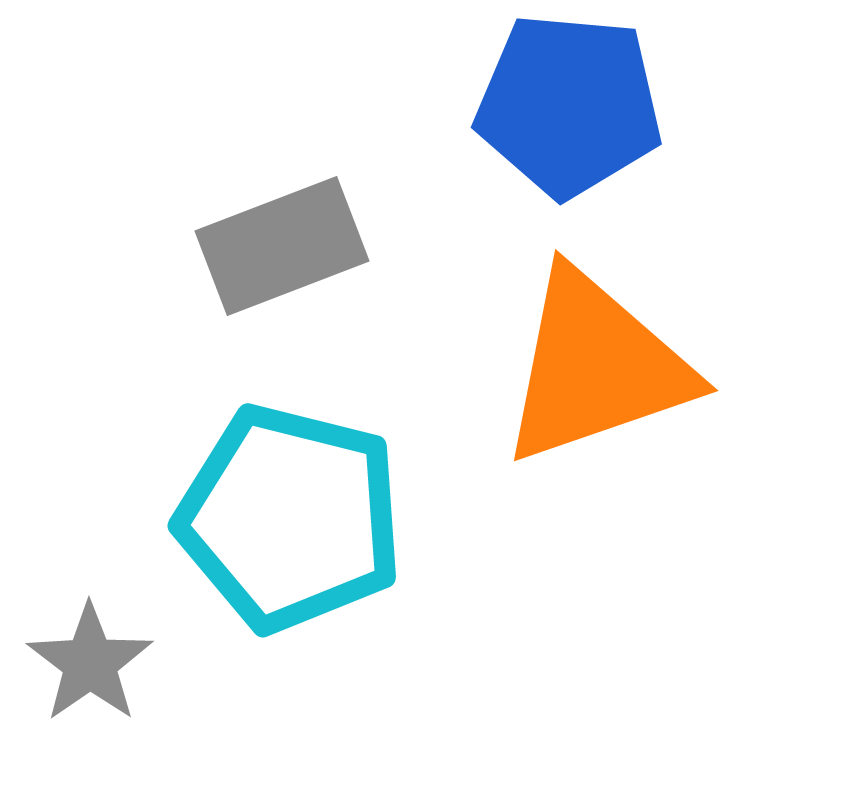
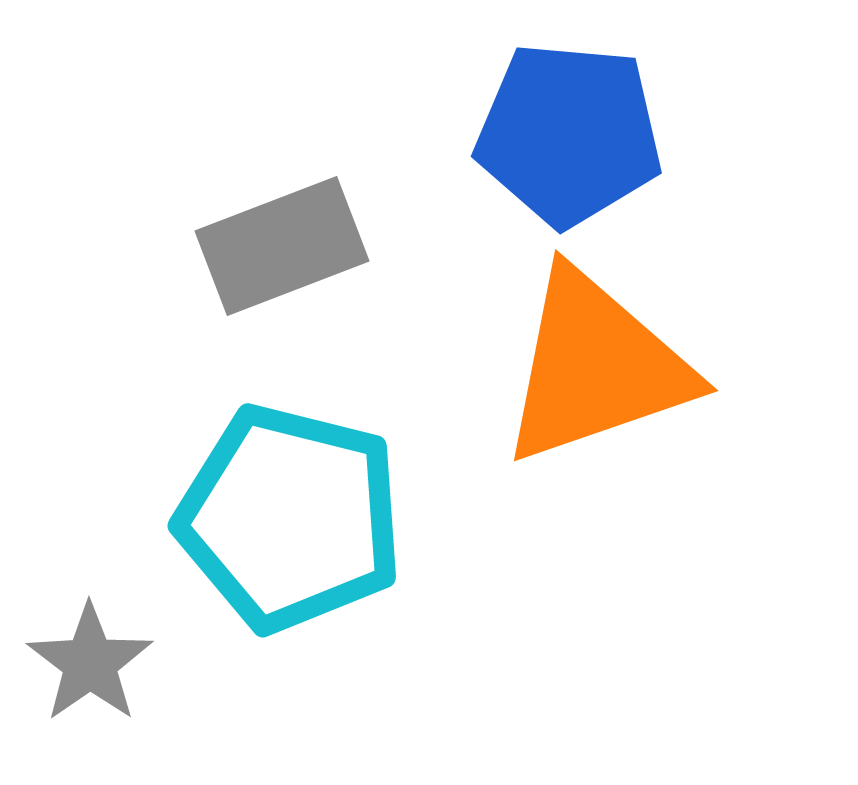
blue pentagon: moved 29 px down
